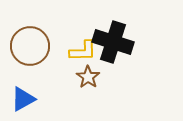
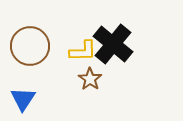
black cross: moved 2 px down; rotated 21 degrees clockwise
brown star: moved 2 px right, 2 px down
blue triangle: rotated 28 degrees counterclockwise
